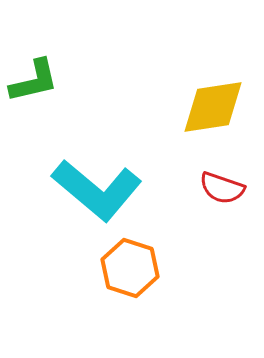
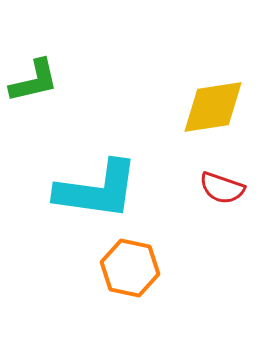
cyan L-shape: rotated 32 degrees counterclockwise
orange hexagon: rotated 6 degrees counterclockwise
